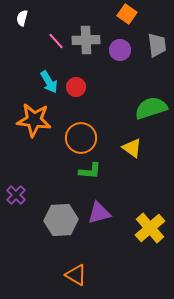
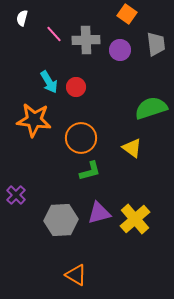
pink line: moved 2 px left, 7 px up
gray trapezoid: moved 1 px left, 1 px up
green L-shape: rotated 20 degrees counterclockwise
yellow cross: moved 15 px left, 9 px up
